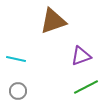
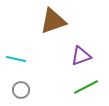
gray circle: moved 3 px right, 1 px up
